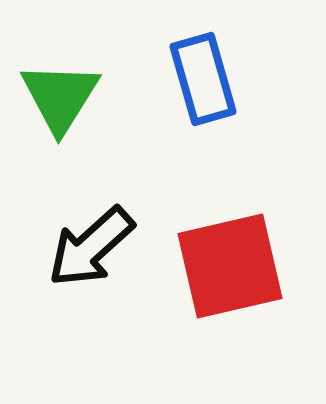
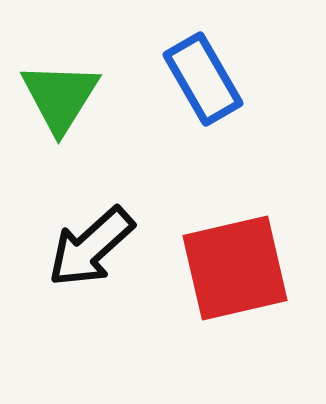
blue rectangle: rotated 14 degrees counterclockwise
red square: moved 5 px right, 2 px down
